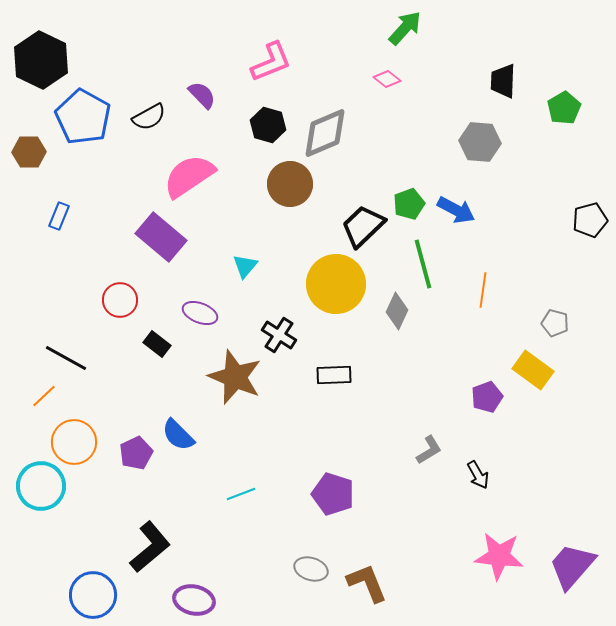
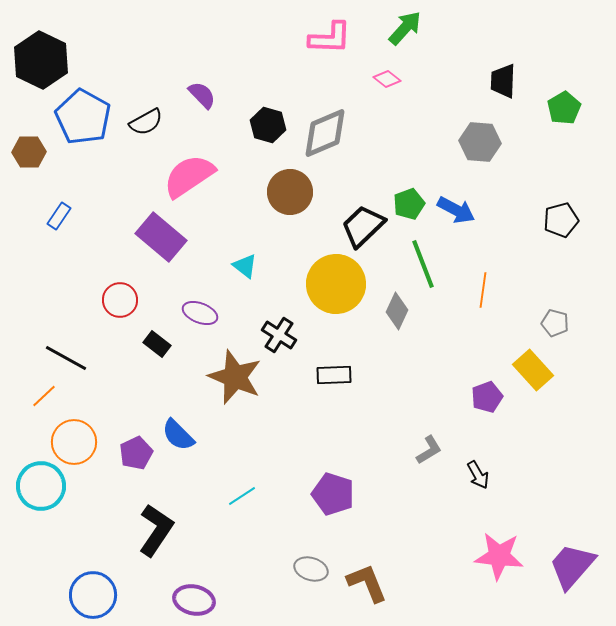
pink L-shape at (271, 62): moved 59 px right, 24 px up; rotated 24 degrees clockwise
black semicircle at (149, 117): moved 3 px left, 5 px down
brown circle at (290, 184): moved 8 px down
blue rectangle at (59, 216): rotated 12 degrees clockwise
black pentagon at (590, 220): moved 29 px left
green line at (423, 264): rotated 6 degrees counterclockwise
cyan triangle at (245, 266): rotated 32 degrees counterclockwise
yellow rectangle at (533, 370): rotated 12 degrees clockwise
cyan line at (241, 494): moved 1 px right, 2 px down; rotated 12 degrees counterclockwise
black L-shape at (150, 547): moved 6 px right, 17 px up; rotated 16 degrees counterclockwise
